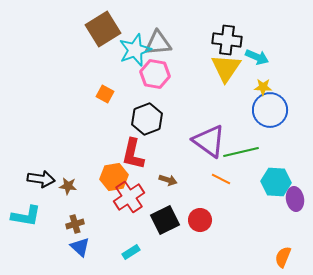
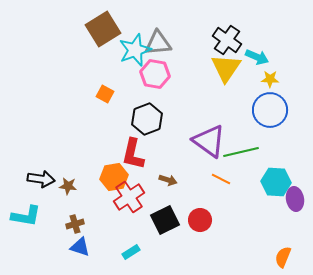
black cross: rotated 28 degrees clockwise
yellow star: moved 7 px right, 8 px up
blue triangle: rotated 25 degrees counterclockwise
